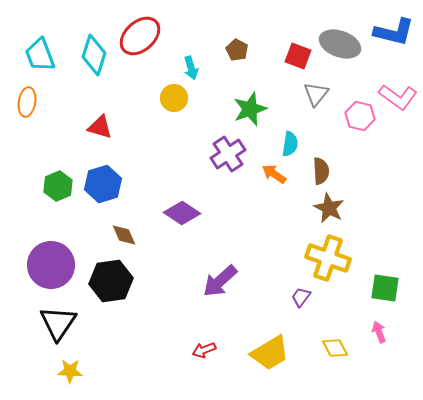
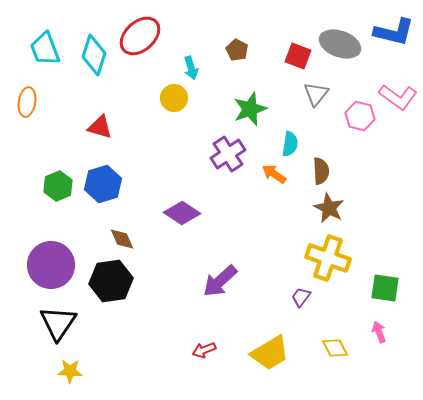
cyan trapezoid: moved 5 px right, 6 px up
brown diamond: moved 2 px left, 4 px down
